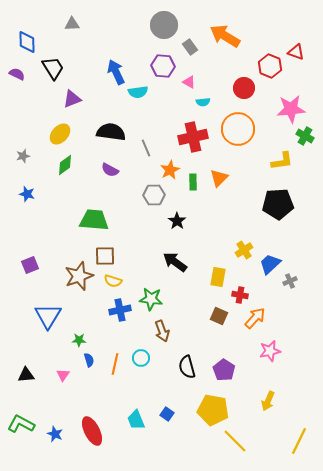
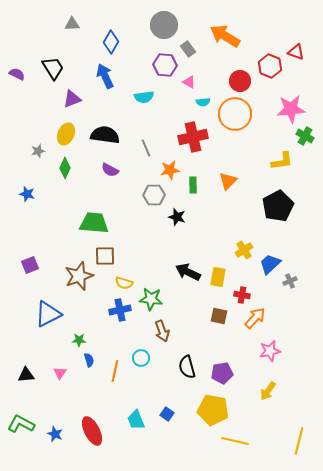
blue diamond at (27, 42): moved 84 px right; rotated 30 degrees clockwise
gray rectangle at (190, 47): moved 2 px left, 2 px down
purple hexagon at (163, 66): moved 2 px right, 1 px up
blue arrow at (116, 72): moved 11 px left, 4 px down
red circle at (244, 88): moved 4 px left, 7 px up
cyan semicircle at (138, 92): moved 6 px right, 5 px down
orange circle at (238, 129): moved 3 px left, 15 px up
black semicircle at (111, 132): moved 6 px left, 3 px down
yellow ellipse at (60, 134): moved 6 px right; rotated 20 degrees counterclockwise
gray star at (23, 156): moved 15 px right, 5 px up
green diamond at (65, 165): moved 3 px down; rotated 30 degrees counterclockwise
orange star at (170, 170): rotated 18 degrees clockwise
orange triangle at (219, 178): moved 9 px right, 3 px down
green rectangle at (193, 182): moved 3 px down
black pentagon at (278, 204): moved 2 px down; rotated 24 degrees counterclockwise
green trapezoid at (94, 220): moved 3 px down
black star at (177, 221): moved 4 px up; rotated 18 degrees counterclockwise
black arrow at (175, 262): moved 13 px right, 10 px down; rotated 10 degrees counterclockwise
yellow semicircle at (113, 281): moved 11 px right, 2 px down
red cross at (240, 295): moved 2 px right
blue triangle at (48, 316): moved 2 px up; rotated 32 degrees clockwise
brown square at (219, 316): rotated 12 degrees counterclockwise
orange line at (115, 364): moved 7 px down
purple pentagon at (224, 370): moved 2 px left, 3 px down; rotated 30 degrees clockwise
pink triangle at (63, 375): moved 3 px left, 2 px up
yellow arrow at (268, 401): moved 10 px up; rotated 12 degrees clockwise
yellow line at (235, 441): rotated 32 degrees counterclockwise
yellow line at (299, 441): rotated 12 degrees counterclockwise
